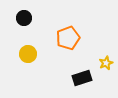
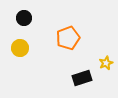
yellow circle: moved 8 px left, 6 px up
